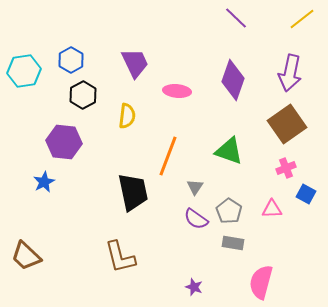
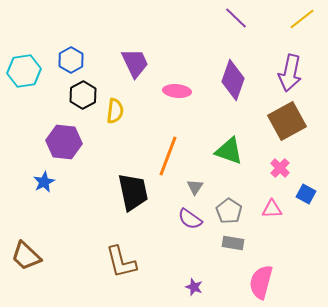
yellow semicircle: moved 12 px left, 5 px up
brown square: moved 3 px up; rotated 6 degrees clockwise
pink cross: moved 6 px left; rotated 24 degrees counterclockwise
purple semicircle: moved 6 px left
brown L-shape: moved 1 px right, 5 px down
